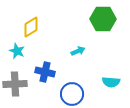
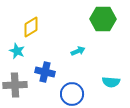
gray cross: moved 1 px down
